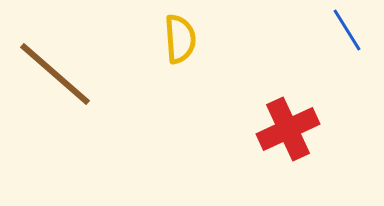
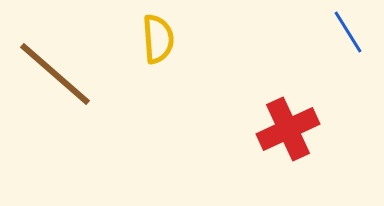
blue line: moved 1 px right, 2 px down
yellow semicircle: moved 22 px left
